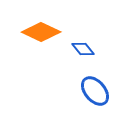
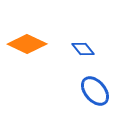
orange diamond: moved 14 px left, 12 px down
